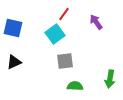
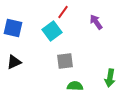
red line: moved 1 px left, 2 px up
cyan square: moved 3 px left, 3 px up
green arrow: moved 1 px up
